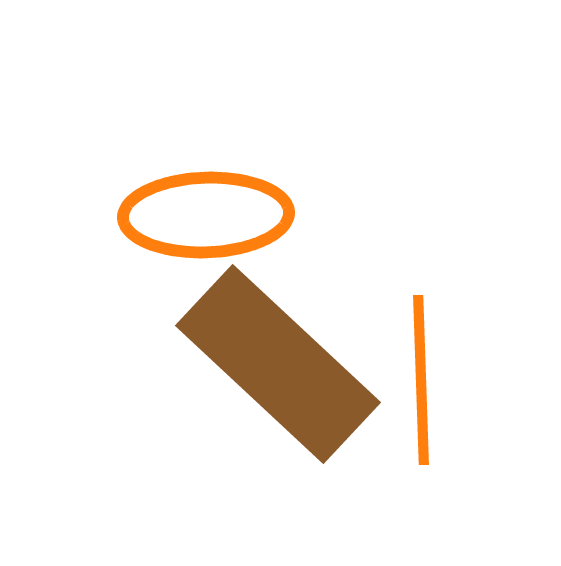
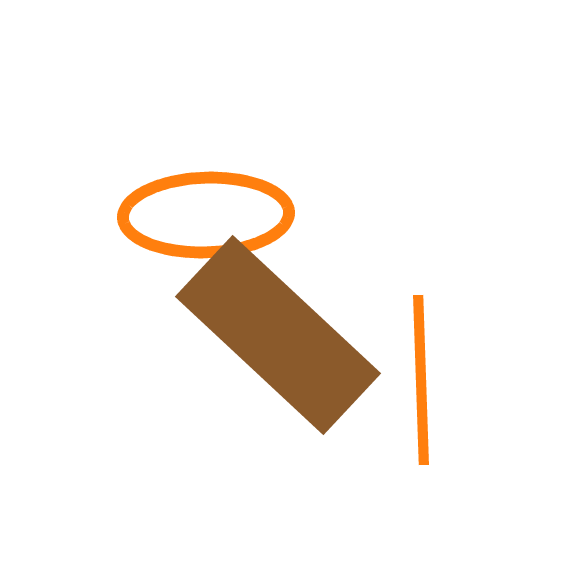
brown rectangle: moved 29 px up
